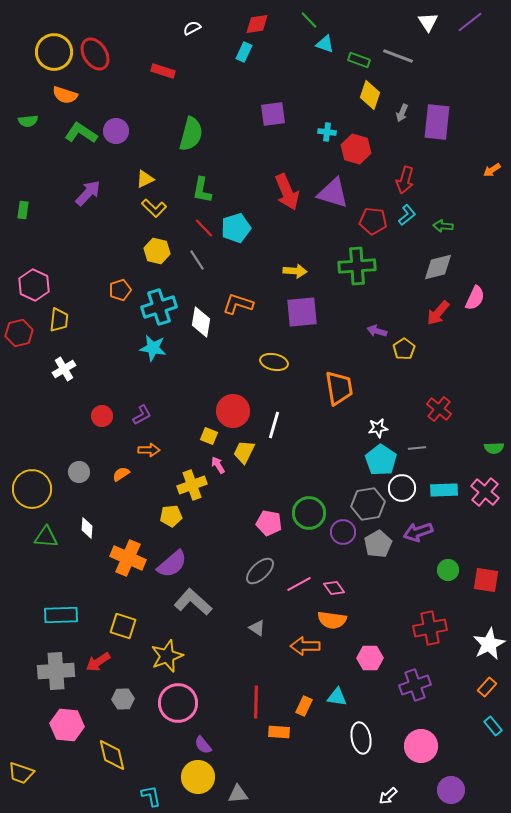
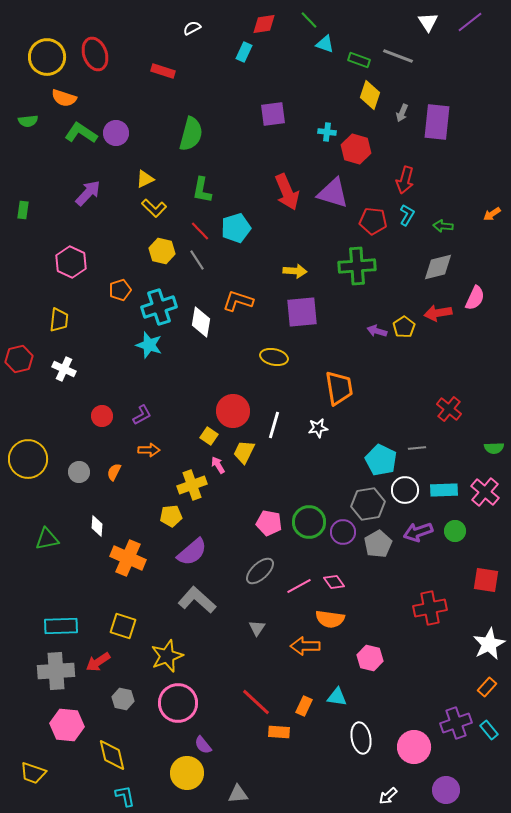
red diamond at (257, 24): moved 7 px right
yellow circle at (54, 52): moved 7 px left, 5 px down
red ellipse at (95, 54): rotated 12 degrees clockwise
orange semicircle at (65, 95): moved 1 px left, 3 px down
purple circle at (116, 131): moved 2 px down
orange arrow at (492, 170): moved 44 px down
cyan L-shape at (407, 215): rotated 20 degrees counterclockwise
red line at (204, 228): moved 4 px left, 3 px down
yellow hexagon at (157, 251): moved 5 px right
pink hexagon at (34, 285): moved 37 px right, 23 px up
orange L-shape at (238, 304): moved 3 px up
red arrow at (438, 313): rotated 40 degrees clockwise
red hexagon at (19, 333): moved 26 px down
cyan star at (153, 348): moved 4 px left, 3 px up; rotated 8 degrees clockwise
yellow pentagon at (404, 349): moved 22 px up
yellow ellipse at (274, 362): moved 5 px up
white cross at (64, 369): rotated 35 degrees counterclockwise
red cross at (439, 409): moved 10 px right
white star at (378, 428): moved 60 px left
yellow square at (209, 436): rotated 12 degrees clockwise
cyan pentagon at (381, 460): rotated 8 degrees counterclockwise
orange semicircle at (121, 474): moved 7 px left, 2 px up; rotated 30 degrees counterclockwise
white circle at (402, 488): moved 3 px right, 2 px down
yellow circle at (32, 489): moved 4 px left, 30 px up
green circle at (309, 513): moved 9 px down
white diamond at (87, 528): moved 10 px right, 2 px up
green triangle at (46, 537): moved 1 px right, 2 px down; rotated 15 degrees counterclockwise
purple semicircle at (172, 564): moved 20 px right, 12 px up
green circle at (448, 570): moved 7 px right, 39 px up
pink line at (299, 584): moved 2 px down
pink diamond at (334, 588): moved 6 px up
gray L-shape at (193, 602): moved 4 px right, 2 px up
cyan rectangle at (61, 615): moved 11 px down
orange semicircle at (332, 620): moved 2 px left, 1 px up
gray triangle at (257, 628): rotated 30 degrees clockwise
red cross at (430, 628): moved 20 px up
pink hexagon at (370, 658): rotated 15 degrees clockwise
purple cross at (415, 685): moved 41 px right, 38 px down
gray hexagon at (123, 699): rotated 15 degrees clockwise
red line at (256, 702): rotated 48 degrees counterclockwise
cyan rectangle at (493, 726): moved 4 px left, 4 px down
pink circle at (421, 746): moved 7 px left, 1 px down
yellow trapezoid at (21, 773): moved 12 px right
yellow circle at (198, 777): moved 11 px left, 4 px up
purple circle at (451, 790): moved 5 px left
cyan L-shape at (151, 796): moved 26 px left
